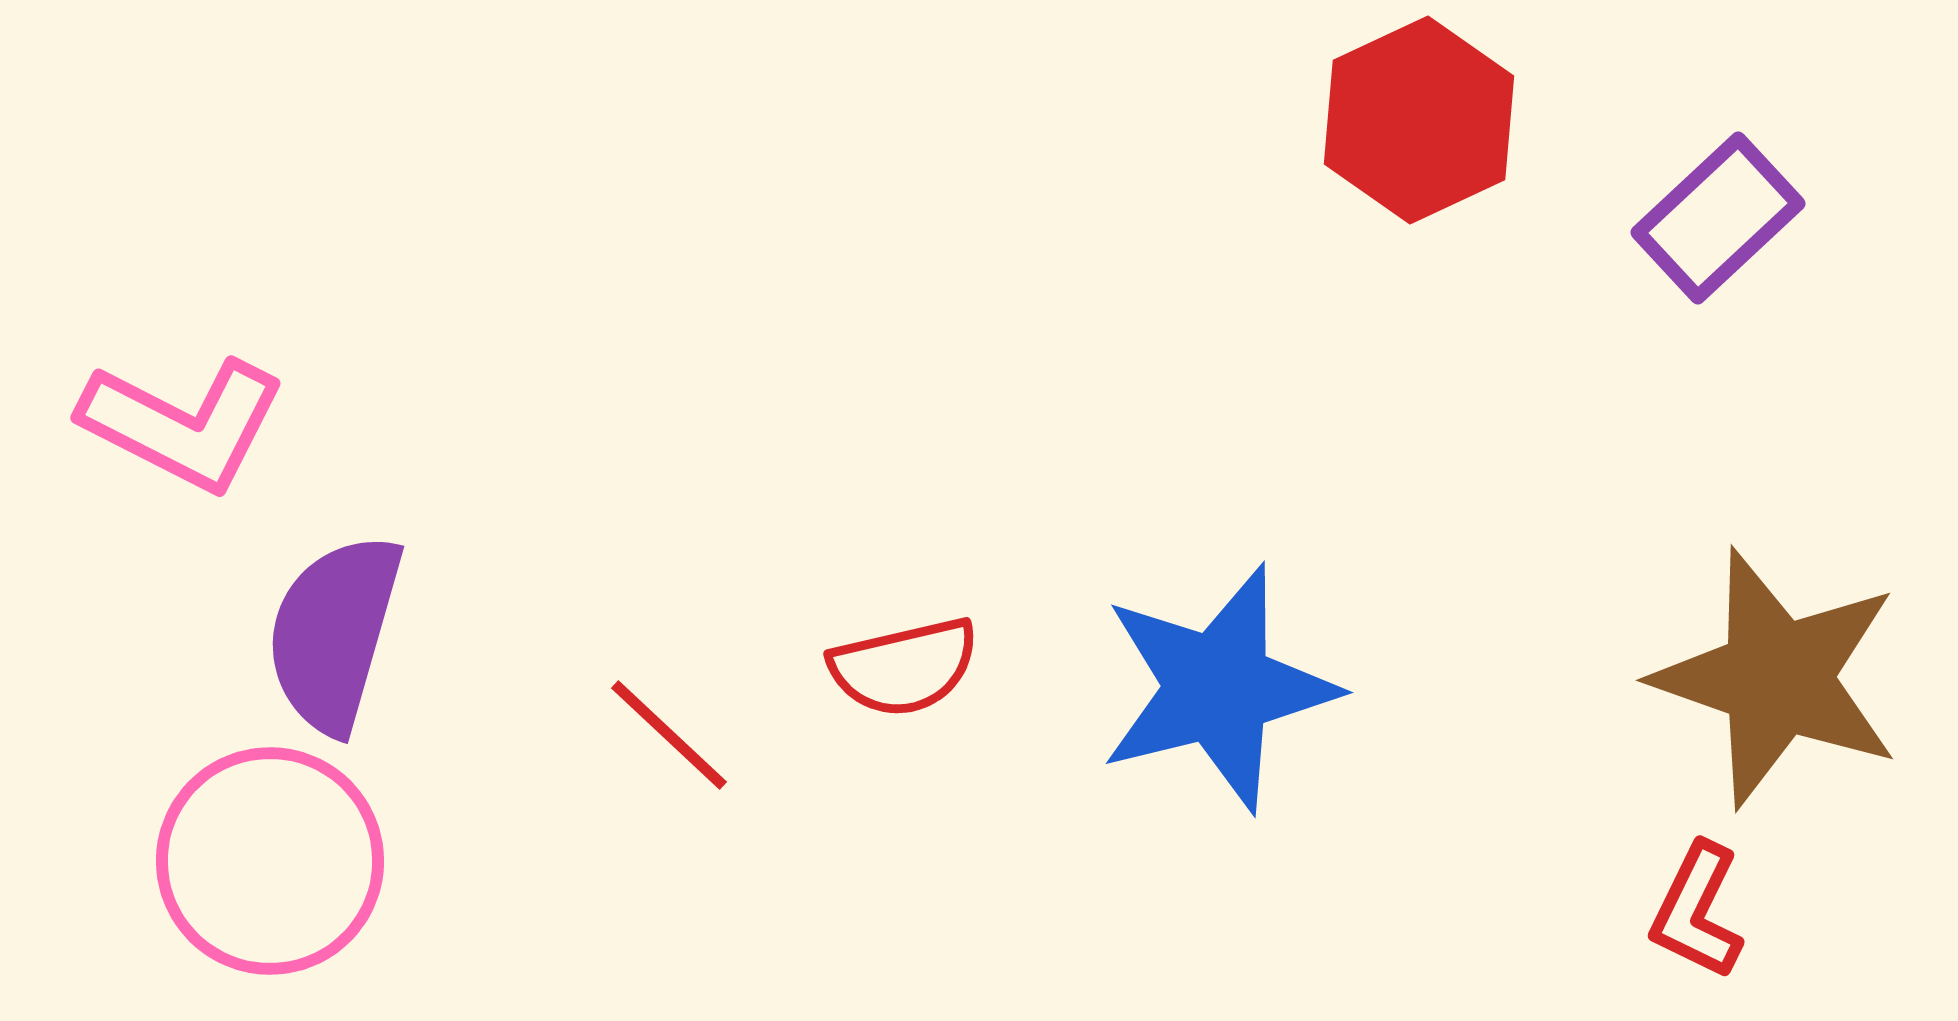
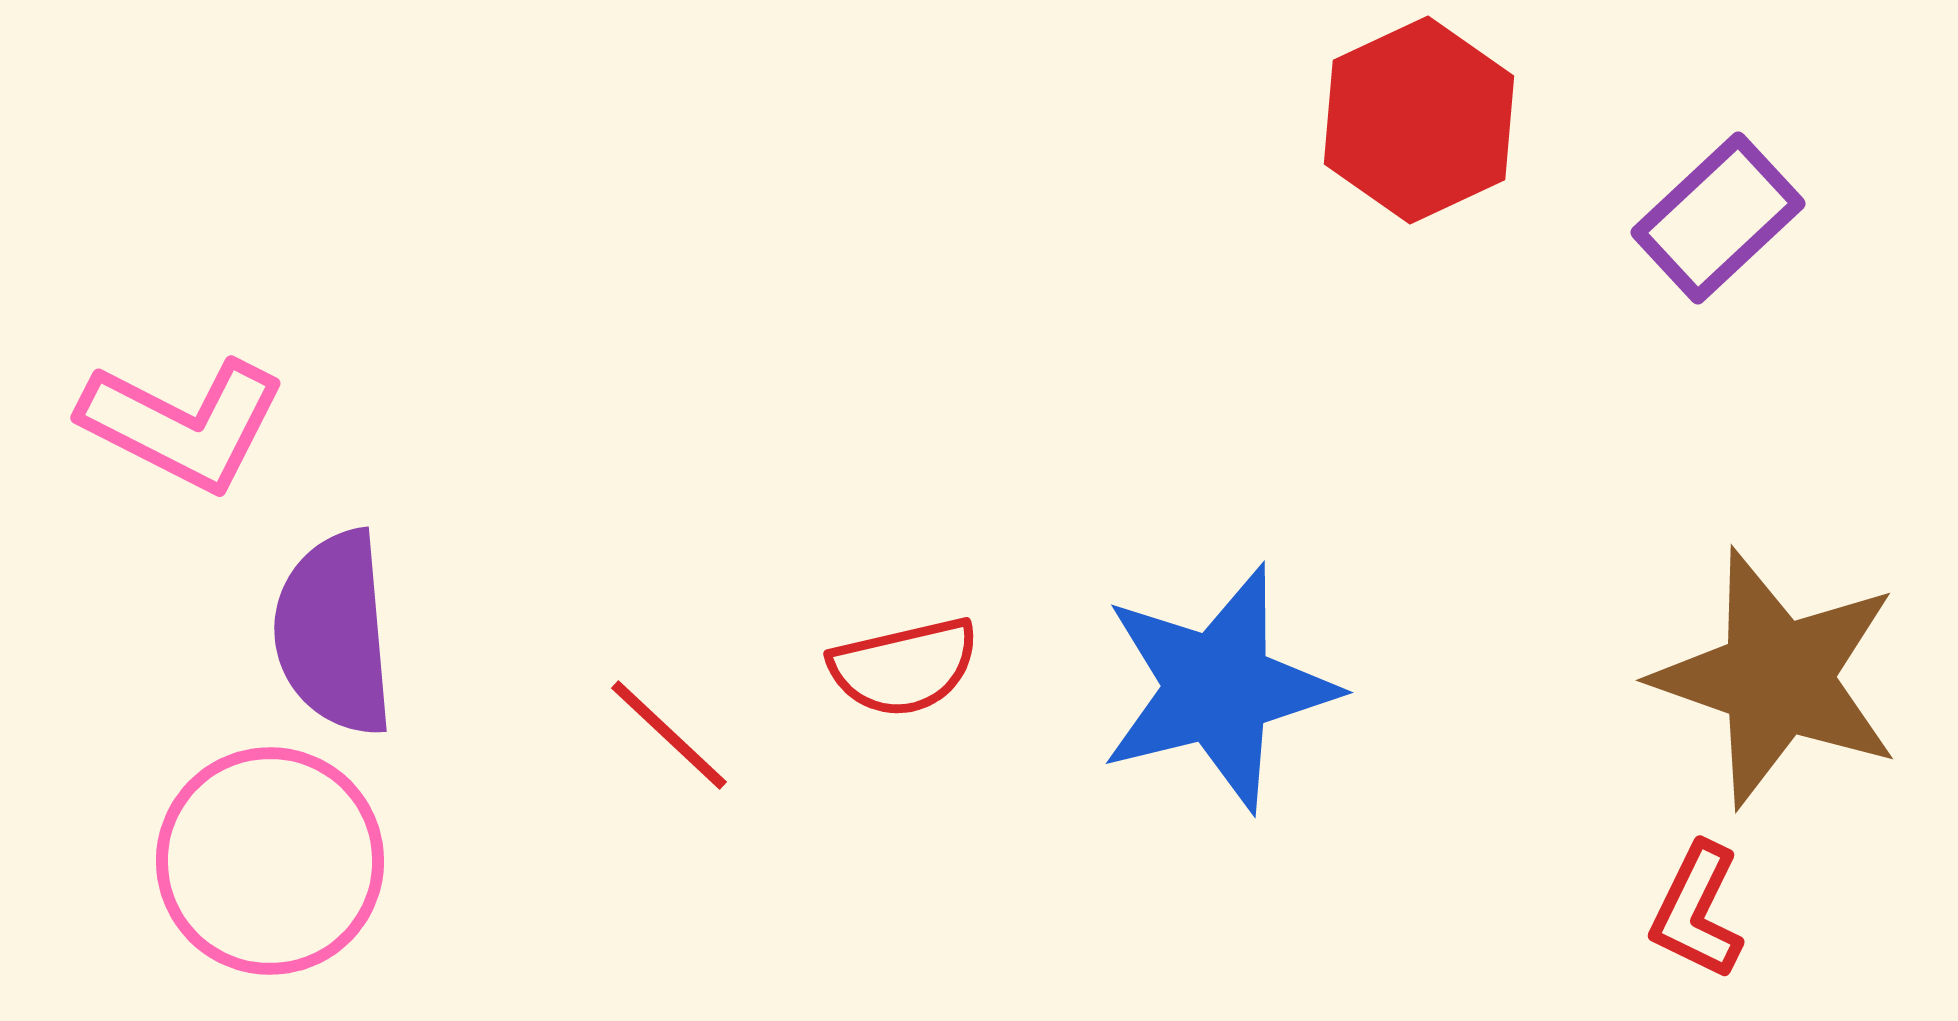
purple semicircle: rotated 21 degrees counterclockwise
